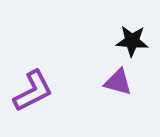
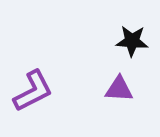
purple triangle: moved 1 px right, 7 px down; rotated 12 degrees counterclockwise
